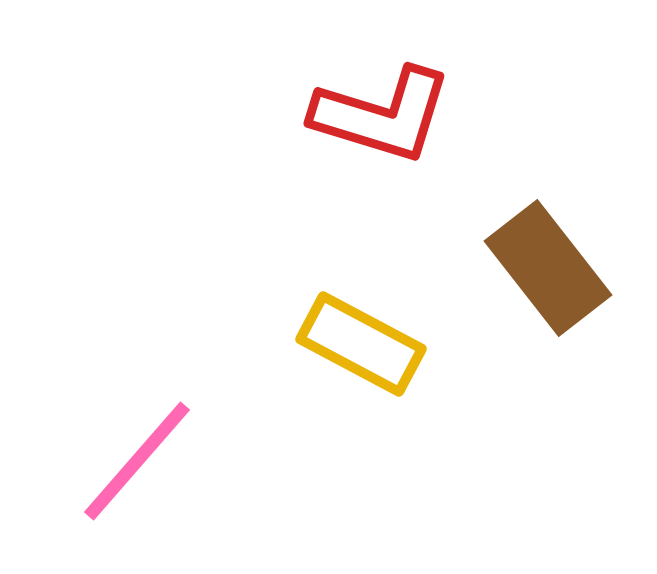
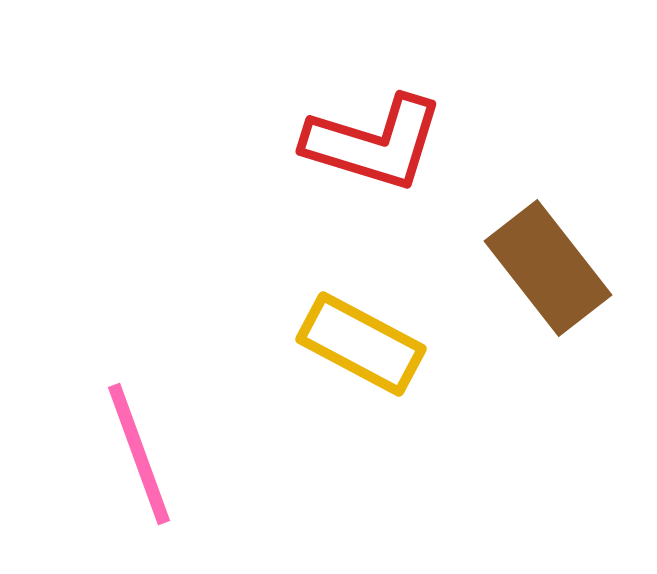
red L-shape: moved 8 px left, 28 px down
pink line: moved 2 px right, 7 px up; rotated 61 degrees counterclockwise
